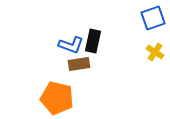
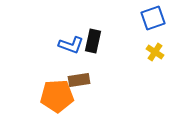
brown rectangle: moved 16 px down
orange pentagon: moved 2 px up; rotated 16 degrees counterclockwise
